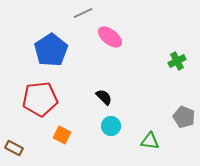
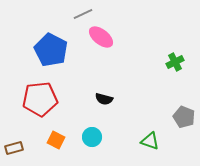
gray line: moved 1 px down
pink ellipse: moved 9 px left
blue pentagon: rotated 12 degrees counterclockwise
green cross: moved 2 px left, 1 px down
black semicircle: moved 2 px down; rotated 150 degrees clockwise
cyan circle: moved 19 px left, 11 px down
orange square: moved 6 px left, 5 px down
green triangle: rotated 12 degrees clockwise
brown rectangle: rotated 42 degrees counterclockwise
